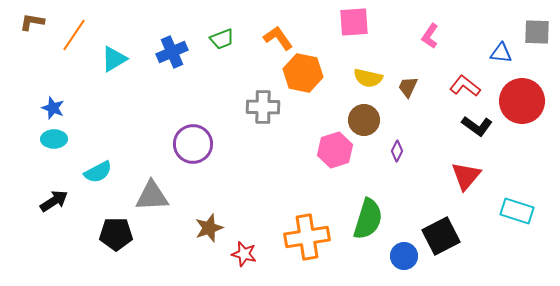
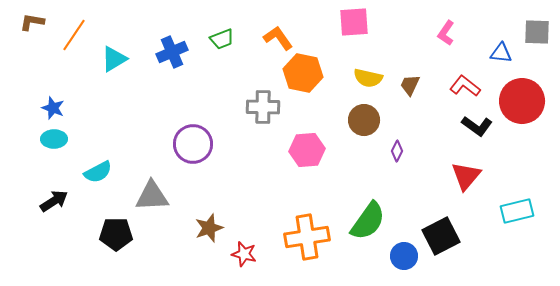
pink L-shape: moved 16 px right, 3 px up
brown trapezoid: moved 2 px right, 2 px up
pink hexagon: moved 28 px left; rotated 12 degrees clockwise
cyan rectangle: rotated 32 degrees counterclockwise
green semicircle: moved 2 px down; rotated 18 degrees clockwise
